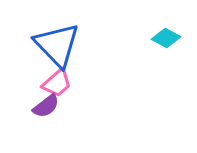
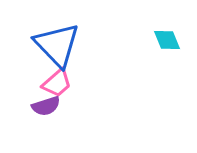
cyan diamond: moved 1 px right, 2 px down; rotated 40 degrees clockwise
purple semicircle: rotated 20 degrees clockwise
